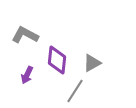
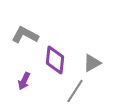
purple diamond: moved 2 px left
purple arrow: moved 3 px left, 6 px down
